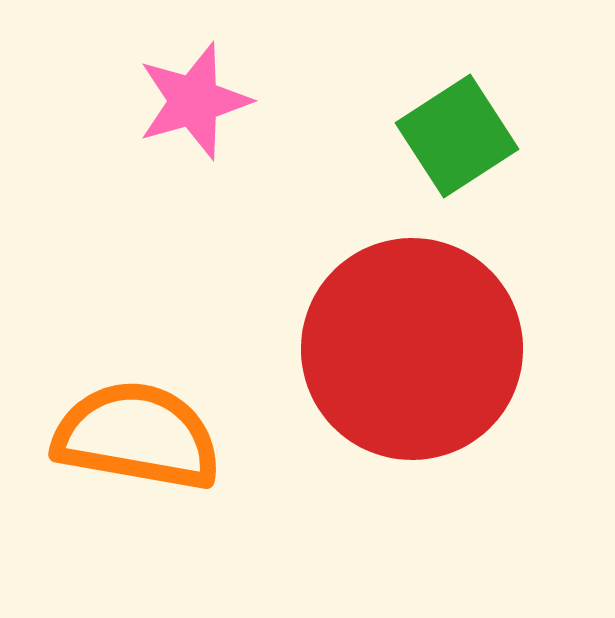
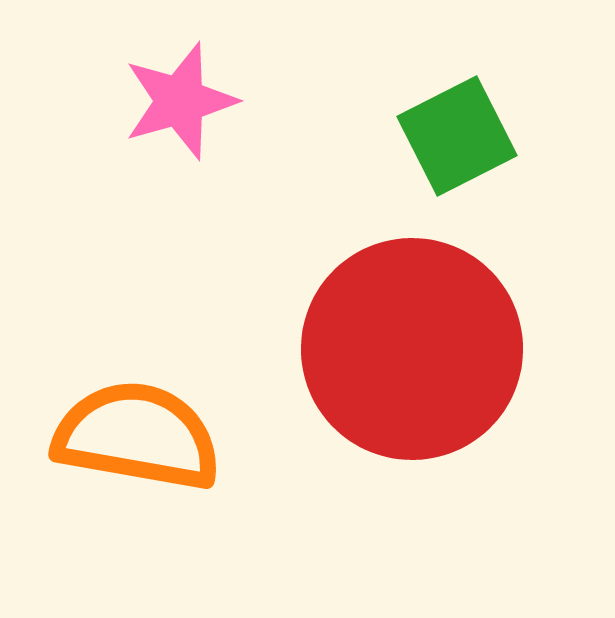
pink star: moved 14 px left
green square: rotated 6 degrees clockwise
